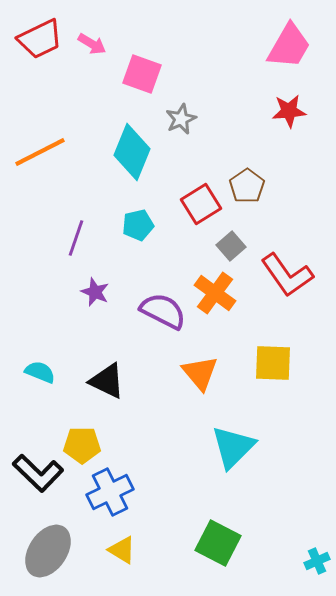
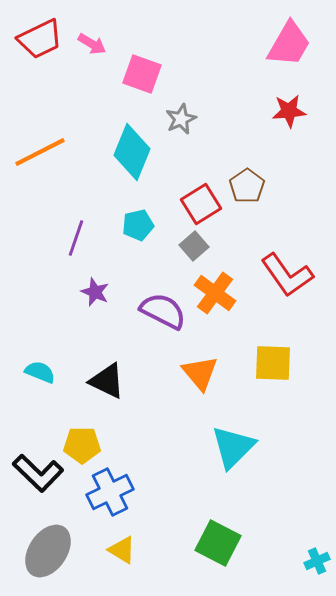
pink trapezoid: moved 2 px up
gray square: moved 37 px left
